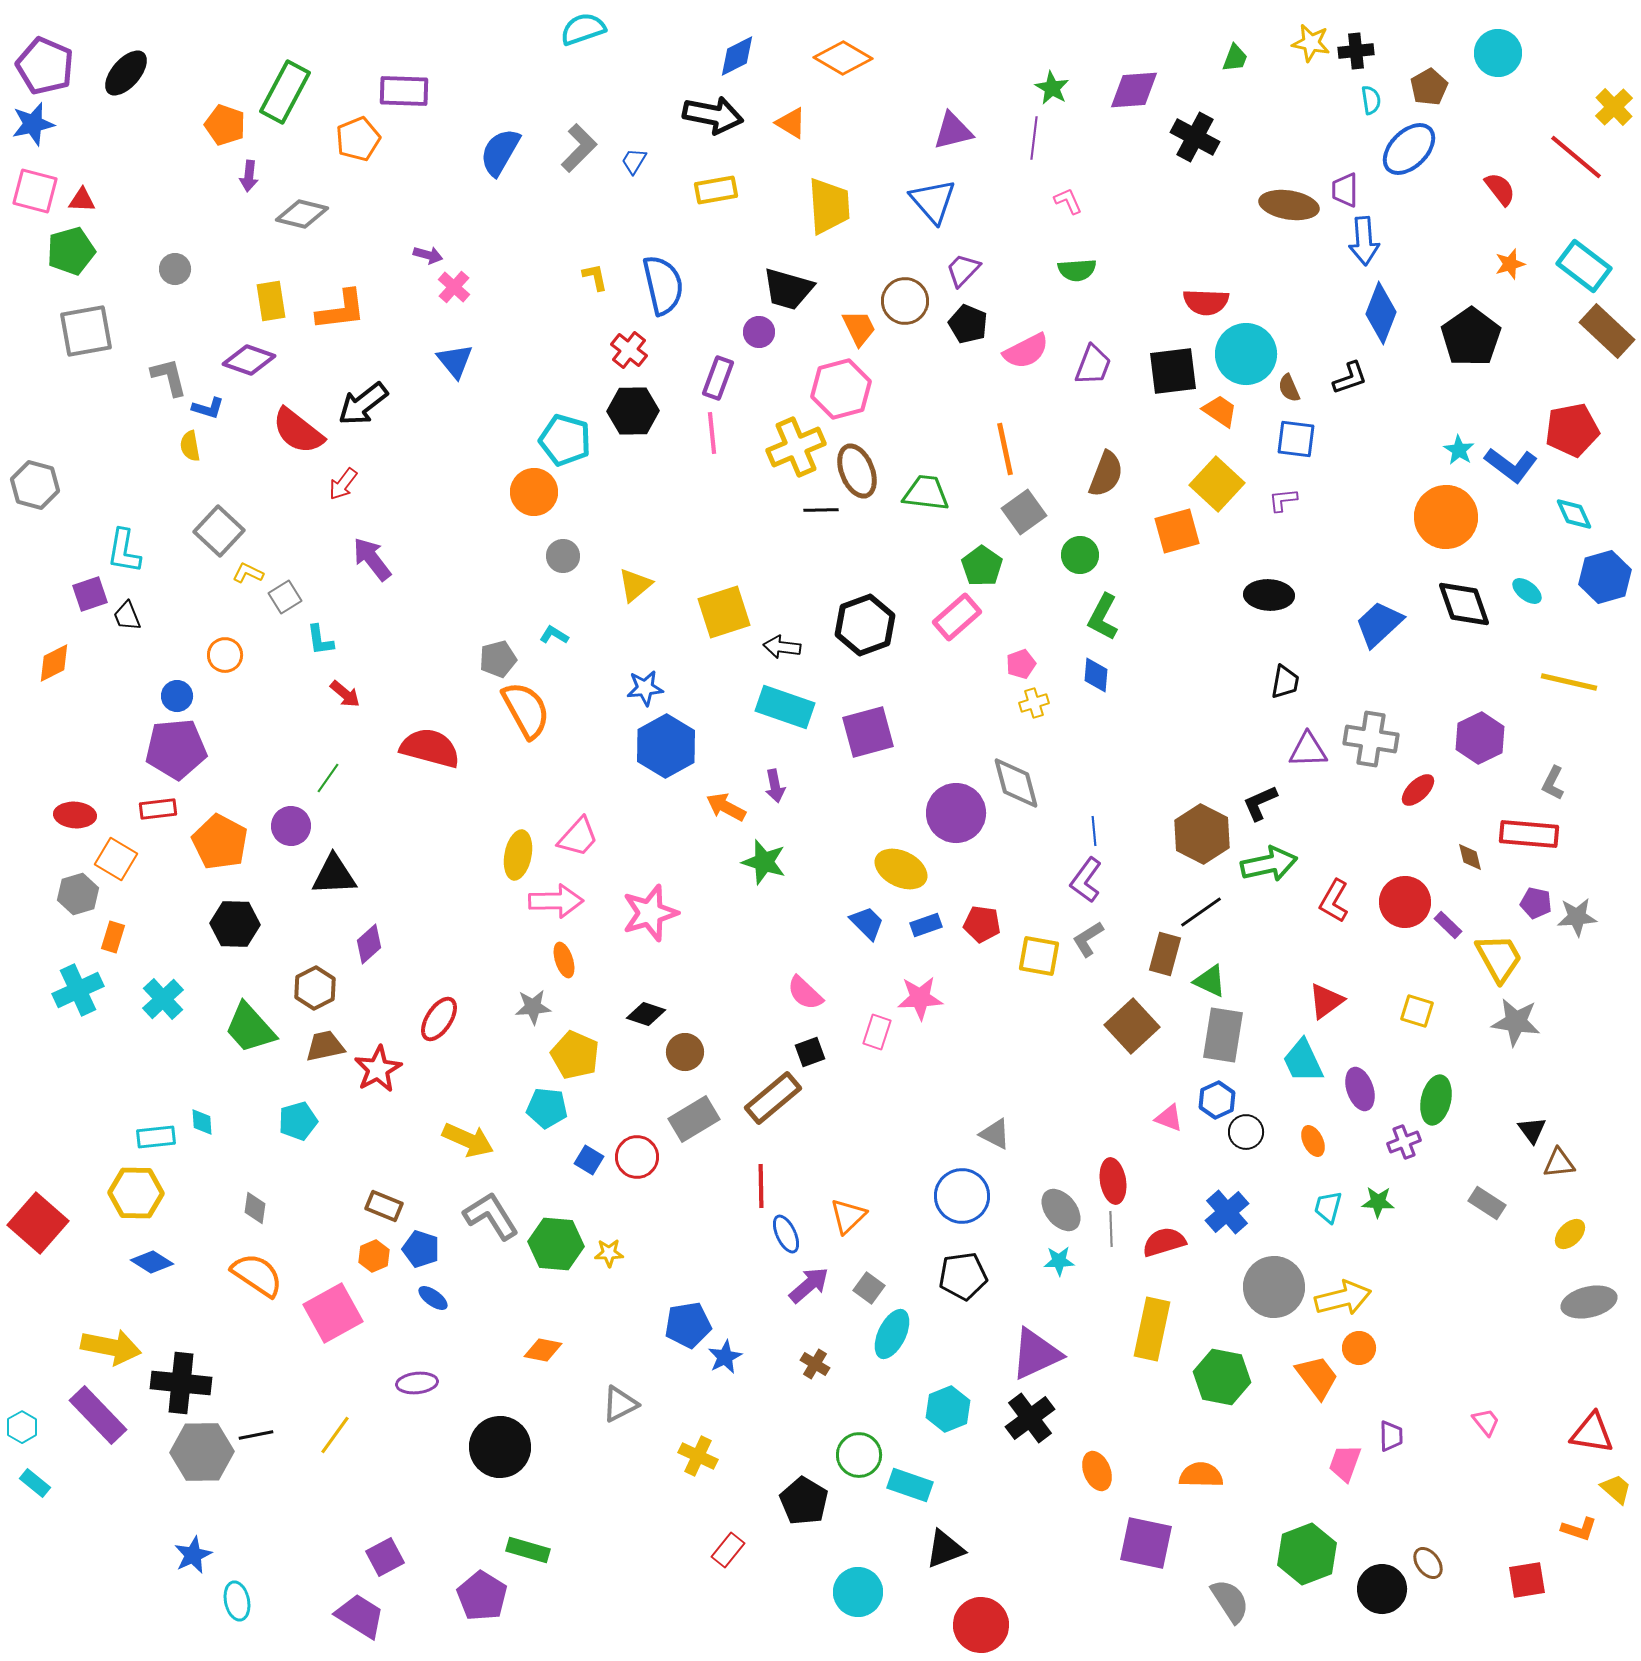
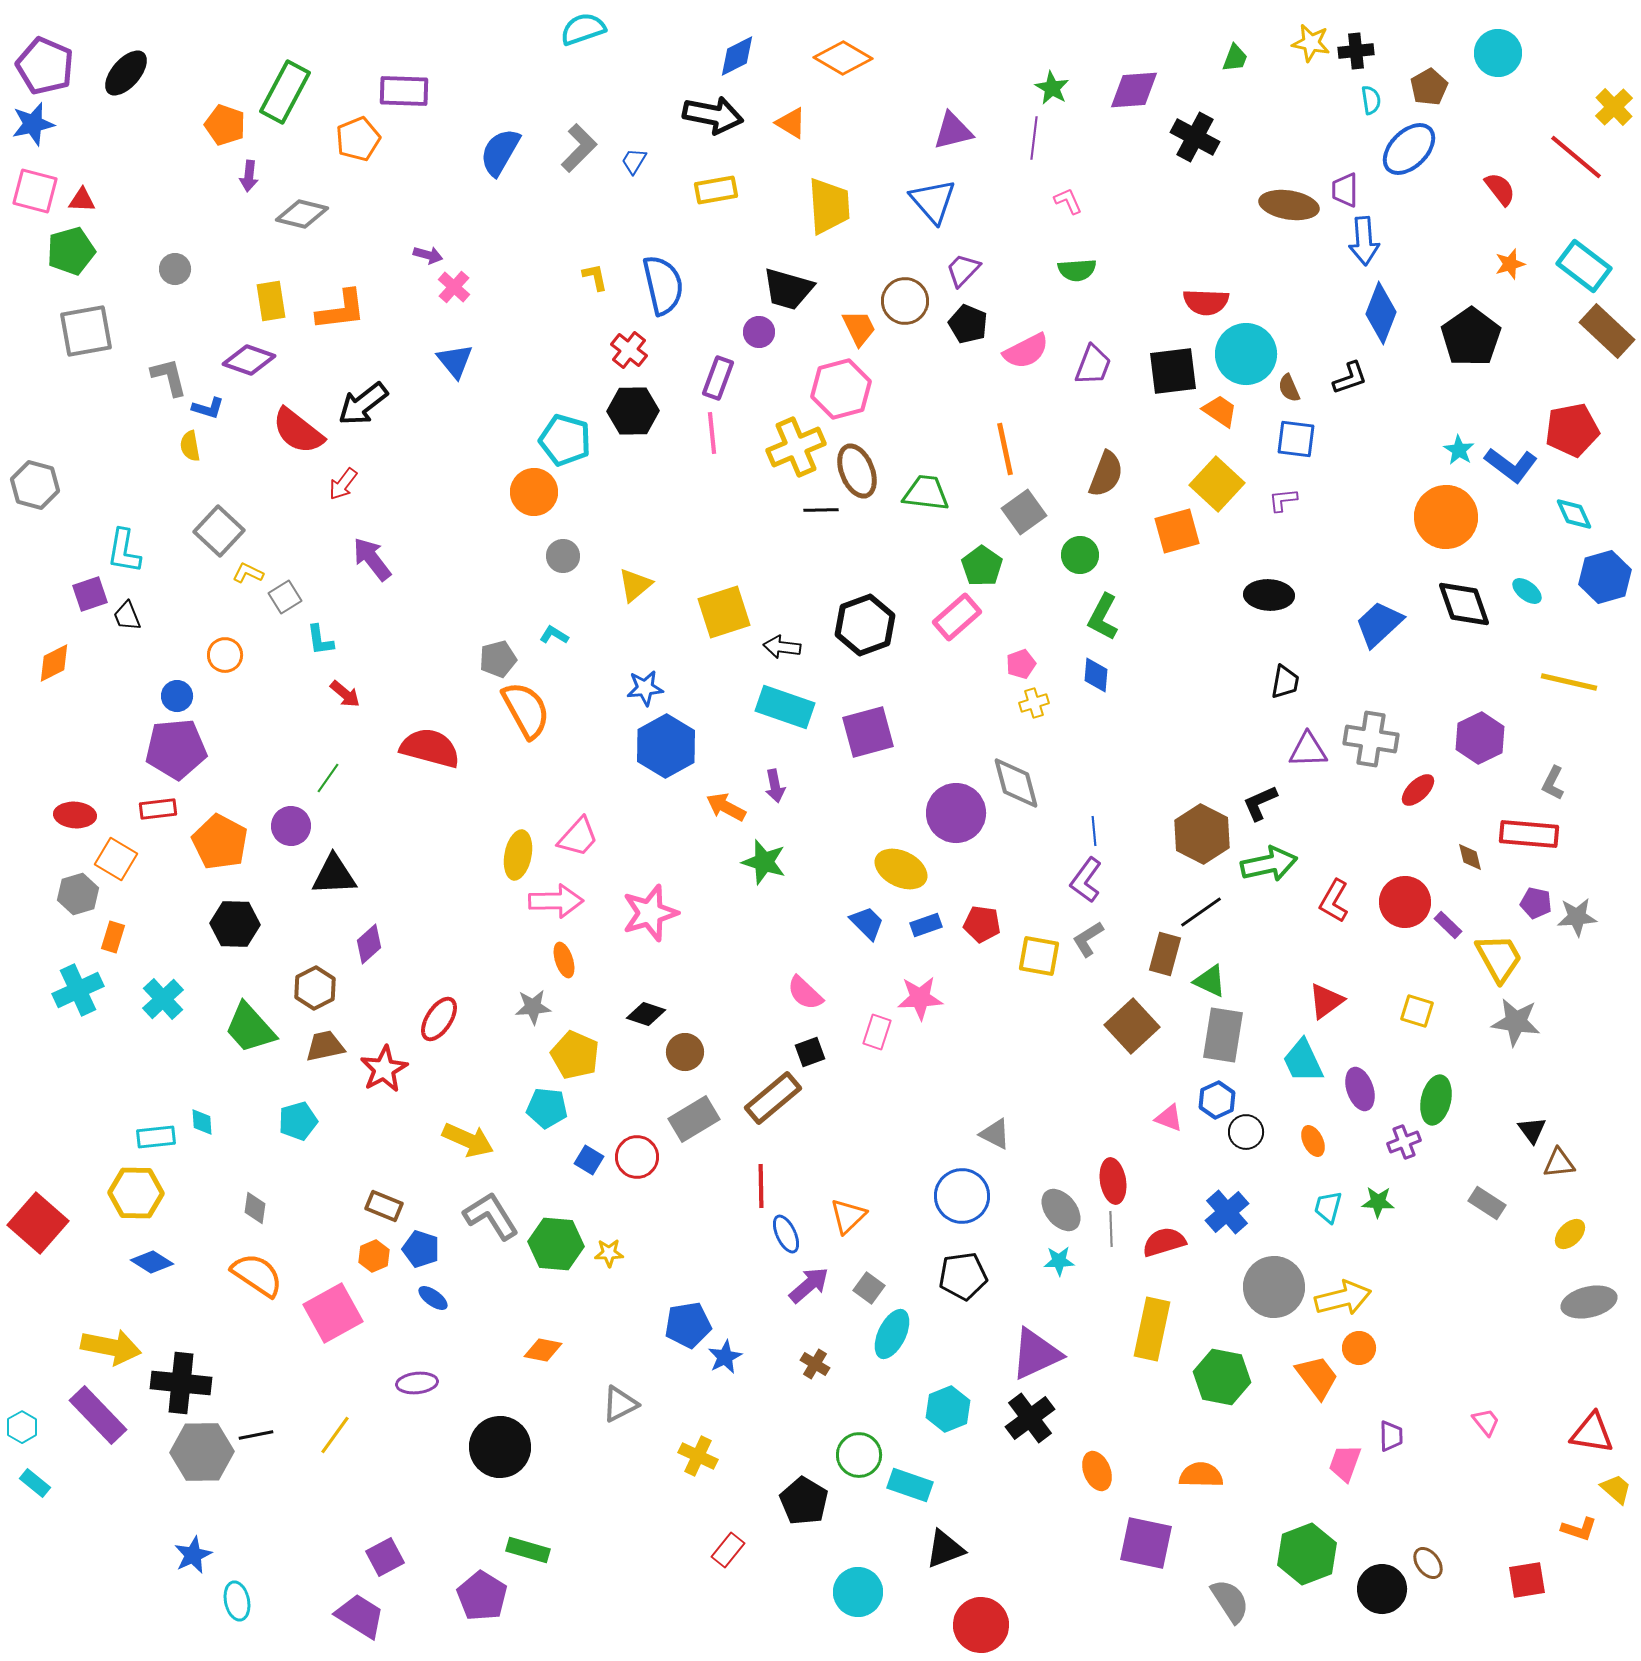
red star at (378, 1069): moved 6 px right
